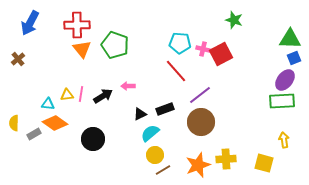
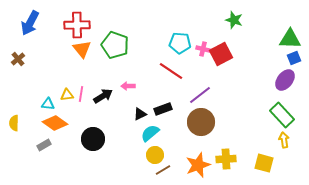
red line: moved 5 px left; rotated 15 degrees counterclockwise
green rectangle: moved 14 px down; rotated 50 degrees clockwise
black rectangle: moved 2 px left
gray rectangle: moved 10 px right, 11 px down
